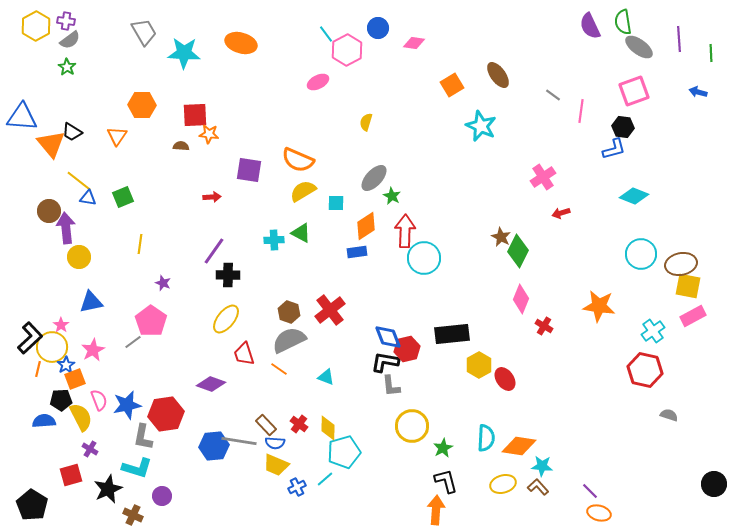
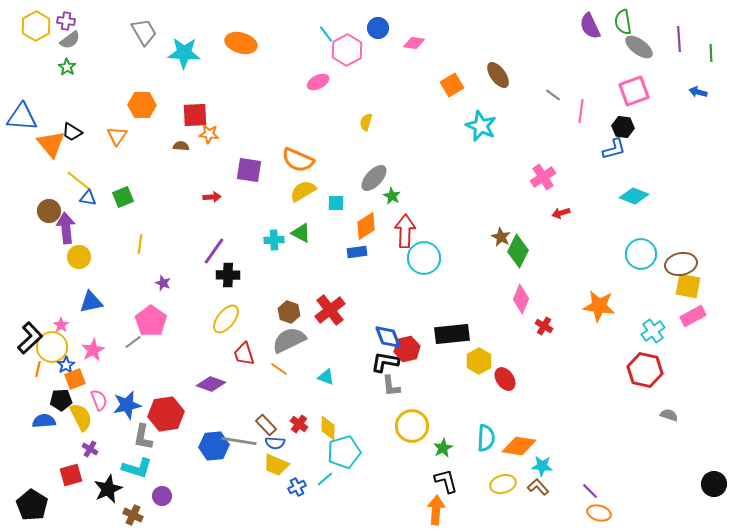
yellow hexagon at (479, 365): moved 4 px up
